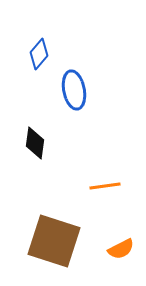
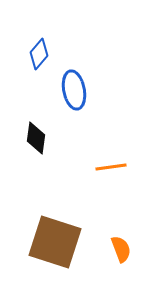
black diamond: moved 1 px right, 5 px up
orange line: moved 6 px right, 19 px up
brown square: moved 1 px right, 1 px down
orange semicircle: rotated 84 degrees counterclockwise
